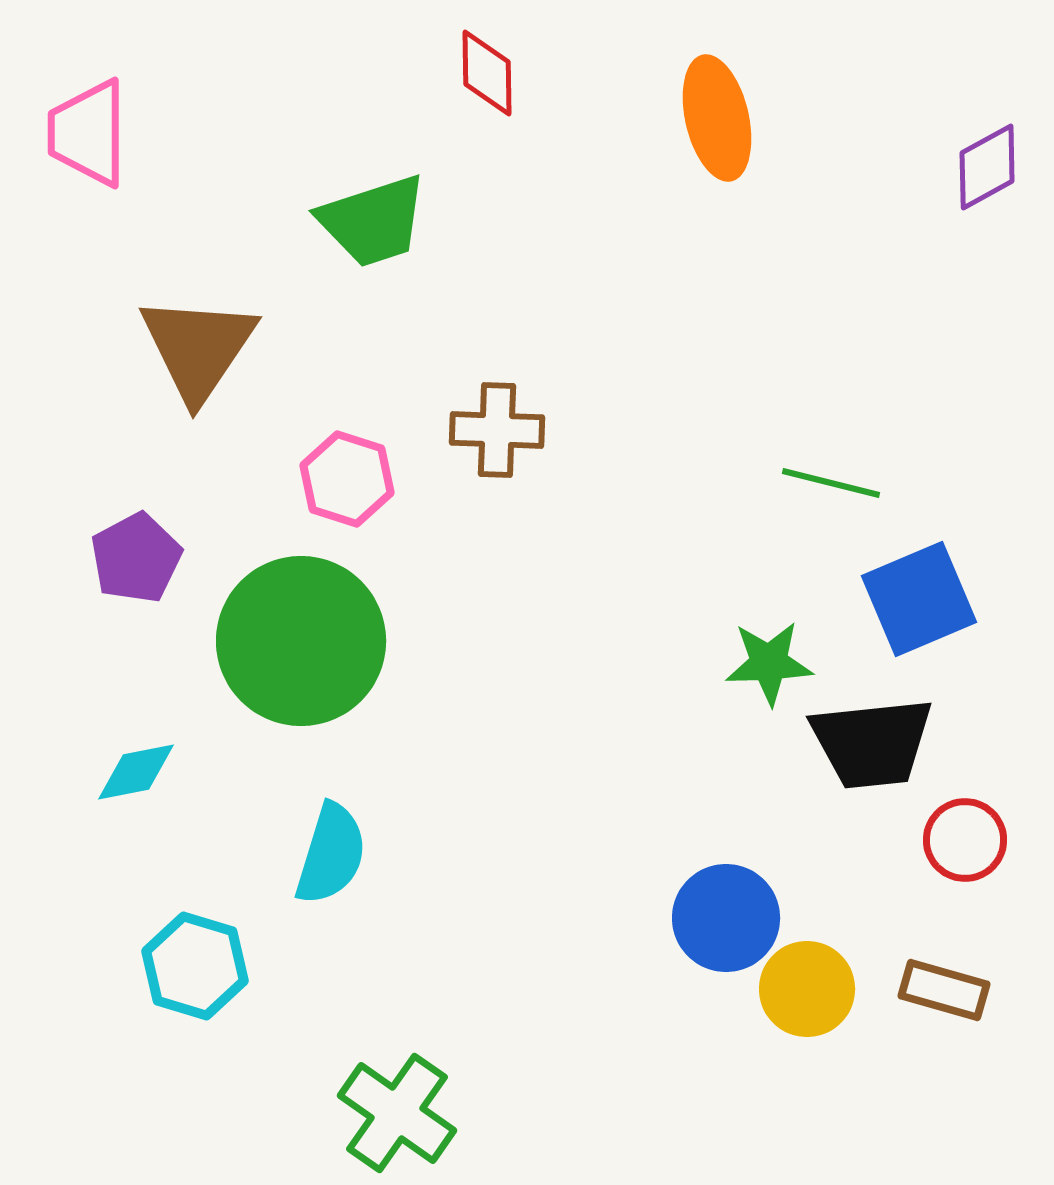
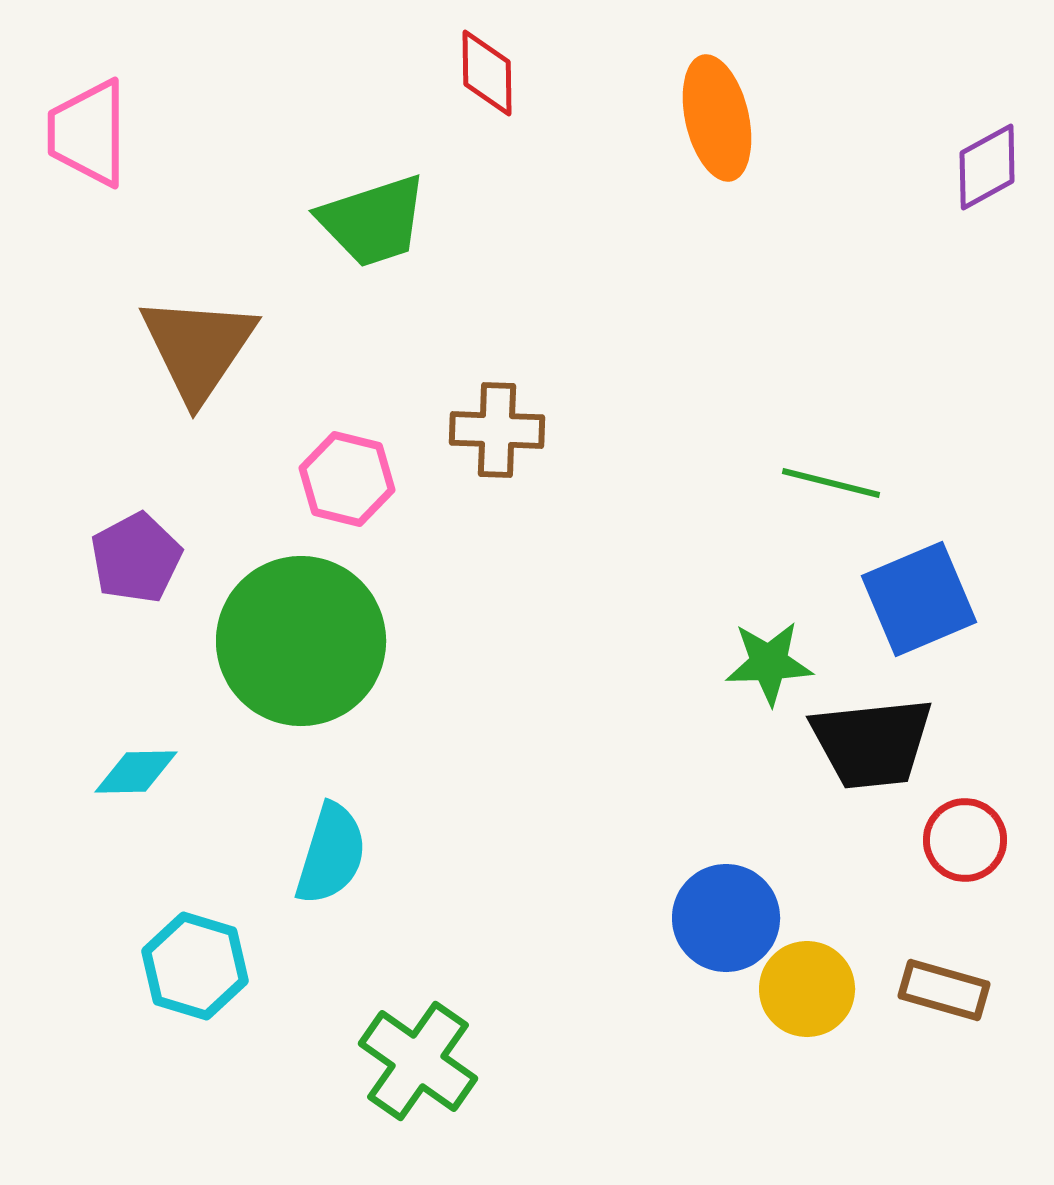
pink hexagon: rotated 4 degrees counterclockwise
cyan diamond: rotated 10 degrees clockwise
green cross: moved 21 px right, 52 px up
